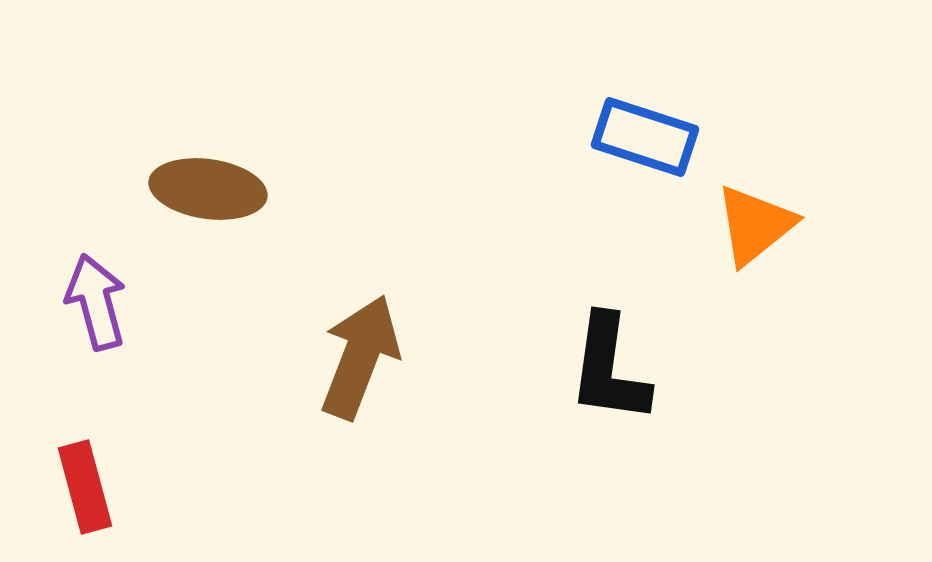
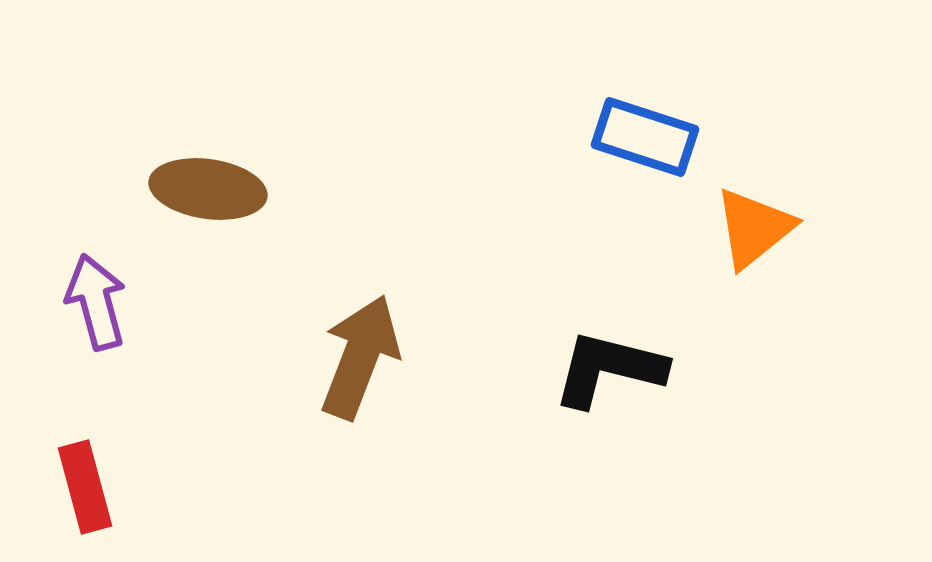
orange triangle: moved 1 px left, 3 px down
black L-shape: rotated 96 degrees clockwise
